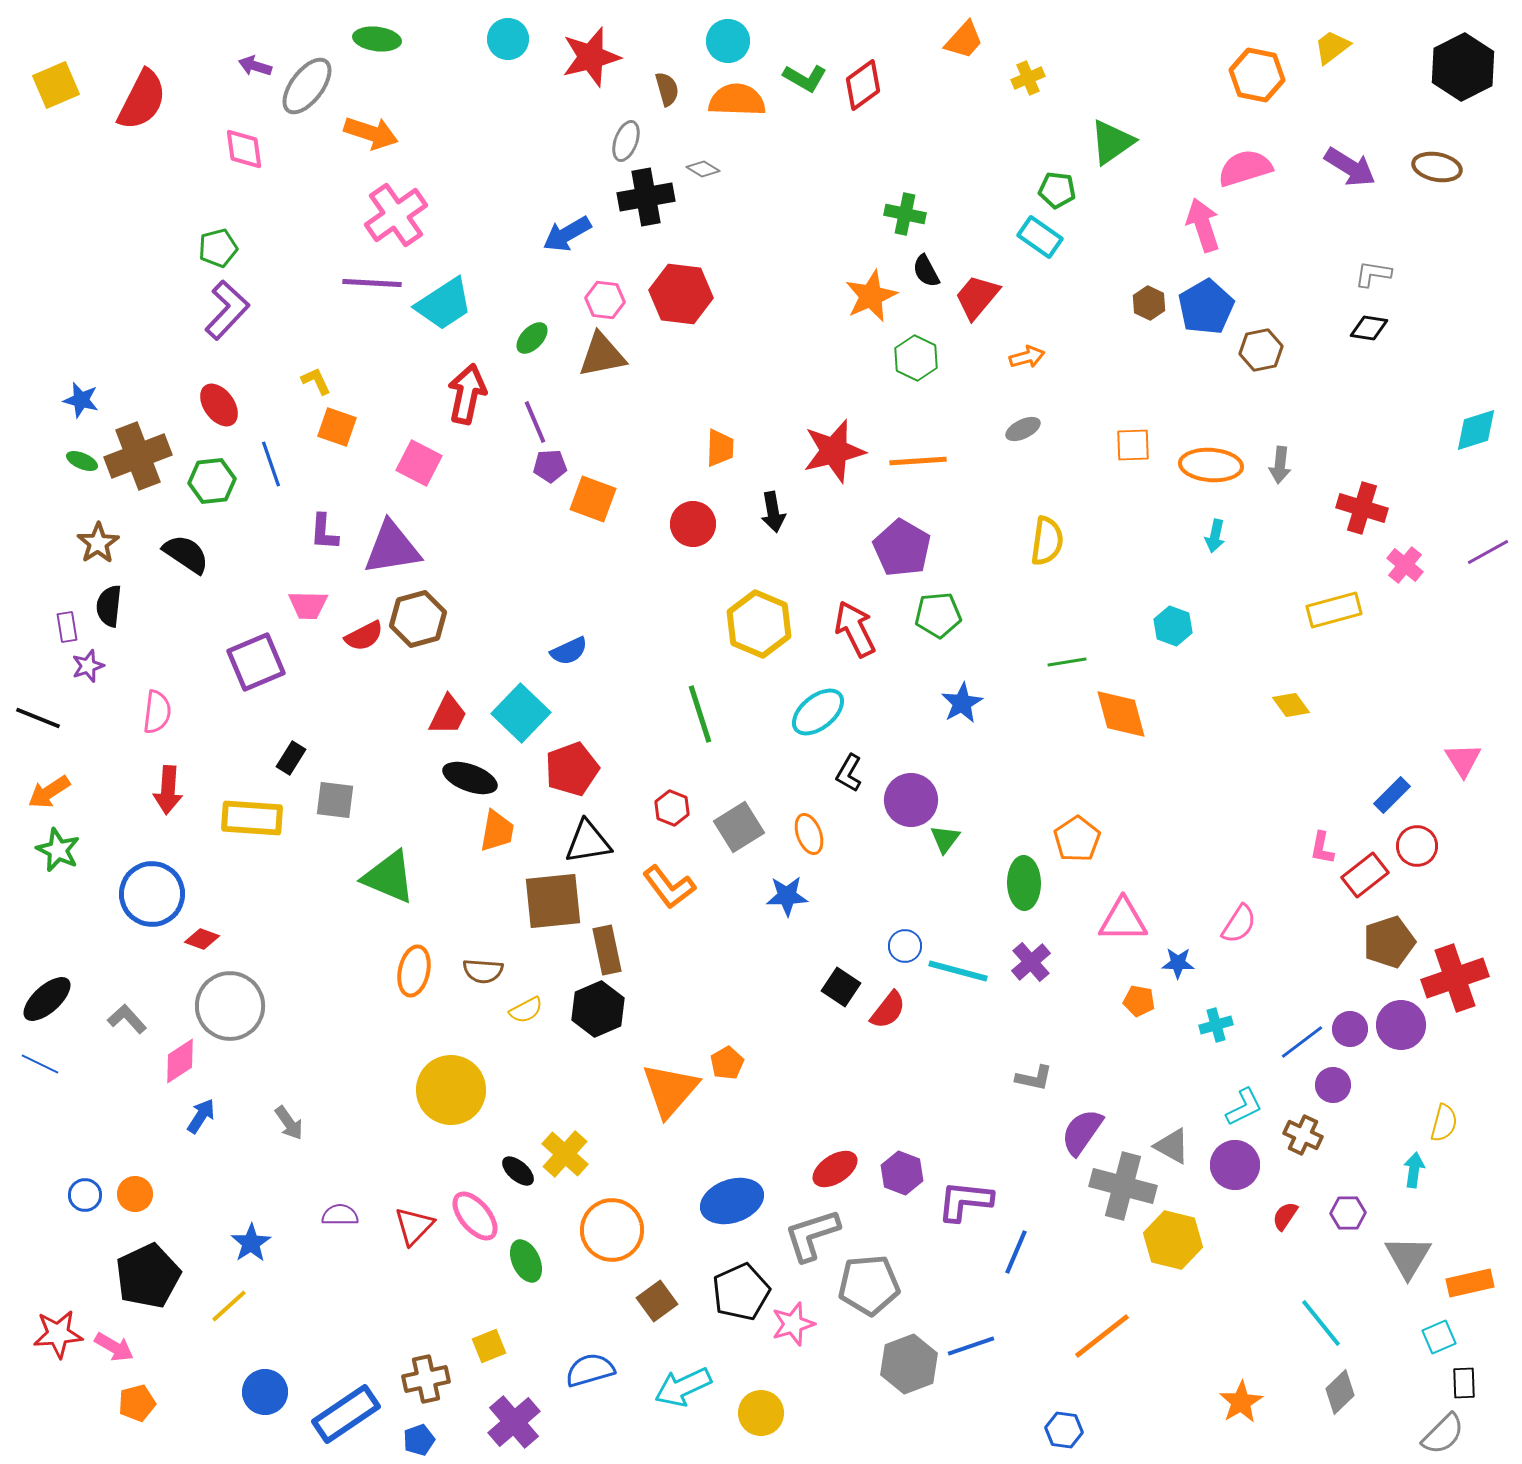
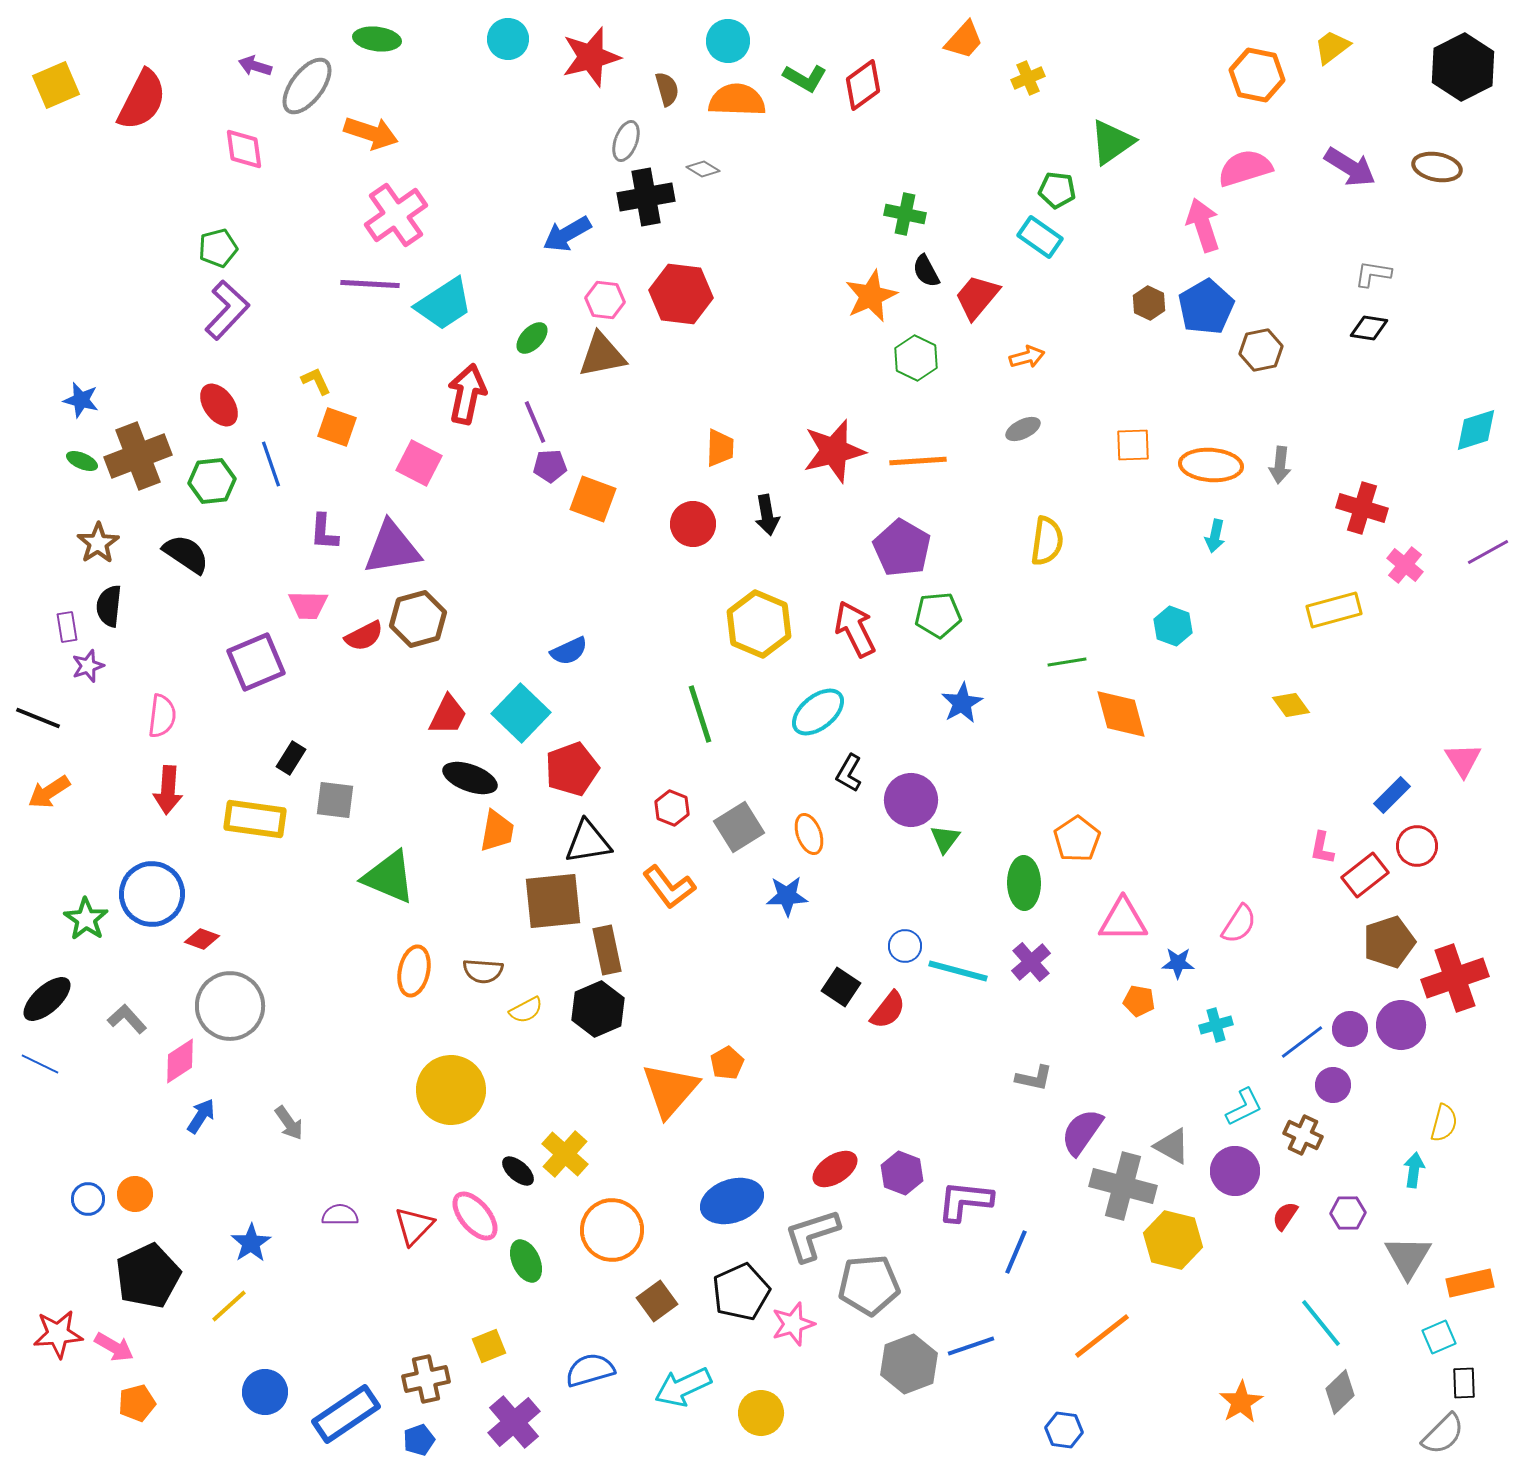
purple line at (372, 283): moved 2 px left, 1 px down
black arrow at (773, 512): moved 6 px left, 3 px down
pink semicircle at (157, 712): moved 5 px right, 4 px down
yellow rectangle at (252, 818): moved 3 px right, 1 px down; rotated 4 degrees clockwise
green star at (58, 850): moved 28 px right, 69 px down; rotated 9 degrees clockwise
purple circle at (1235, 1165): moved 6 px down
blue circle at (85, 1195): moved 3 px right, 4 px down
